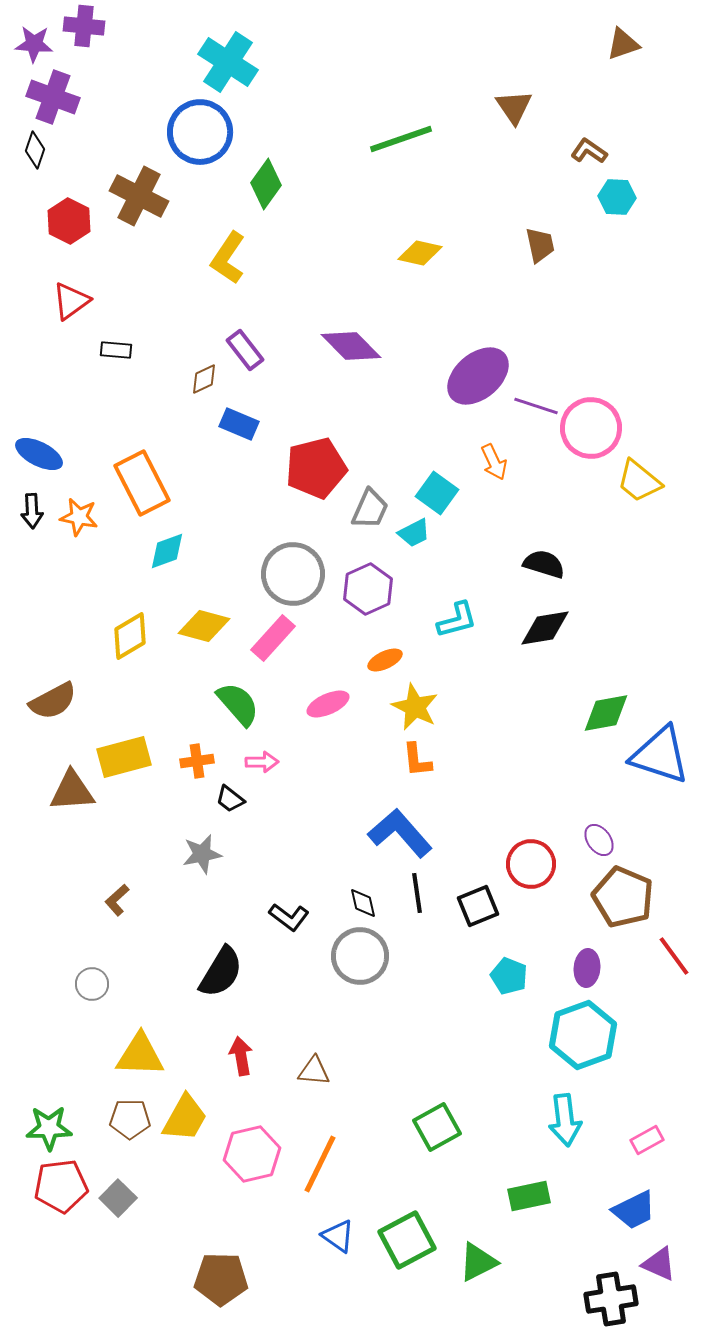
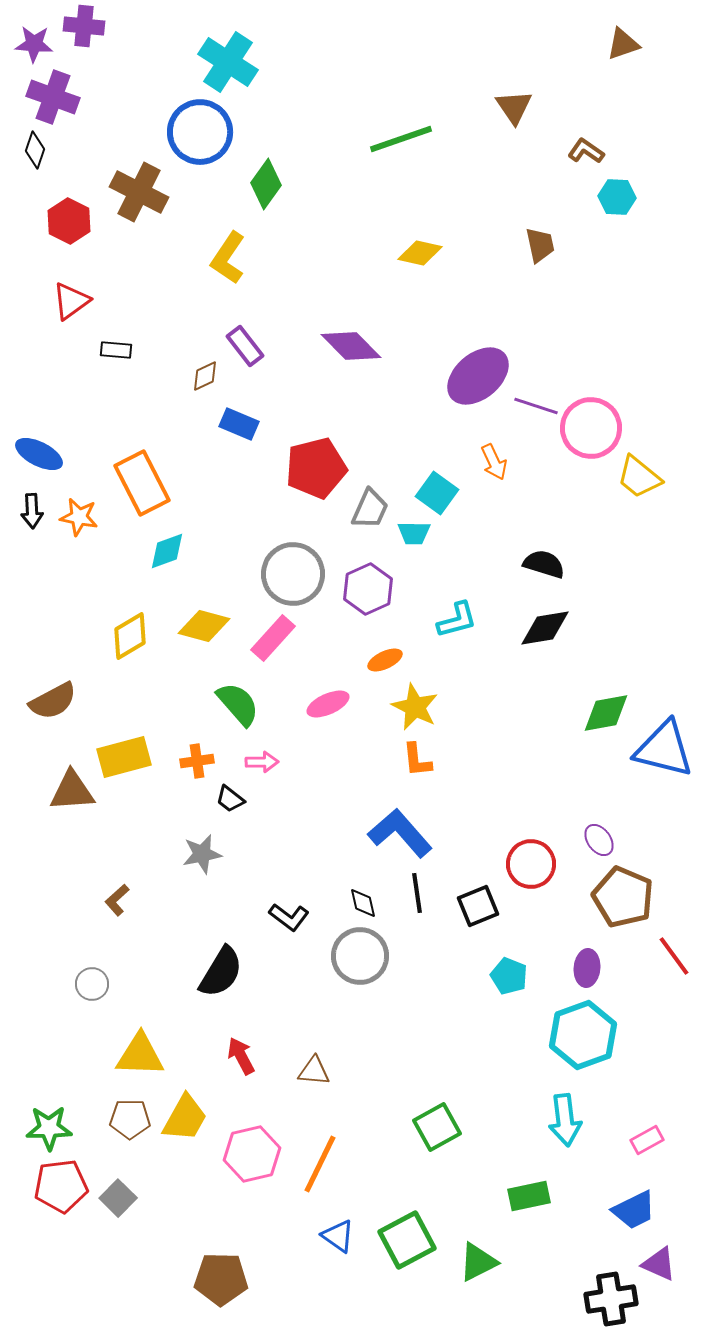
brown L-shape at (589, 151): moved 3 px left
brown cross at (139, 196): moved 4 px up
purple rectangle at (245, 350): moved 4 px up
brown diamond at (204, 379): moved 1 px right, 3 px up
yellow trapezoid at (639, 481): moved 4 px up
cyan trapezoid at (414, 533): rotated 28 degrees clockwise
blue triangle at (660, 755): moved 4 px right, 6 px up; rotated 4 degrees counterclockwise
red arrow at (241, 1056): rotated 18 degrees counterclockwise
